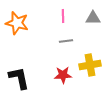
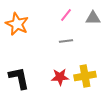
pink line: moved 3 px right, 1 px up; rotated 40 degrees clockwise
orange star: moved 1 px down; rotated 10 degrees clockwise
yellow cross: moved 5 px left, 11 px down
red star: moved 3 px left, 2 px down
